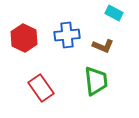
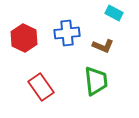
blue cross: moved 2 px up
red rectangle: moved 1 px up
